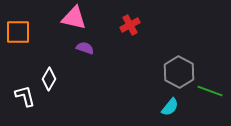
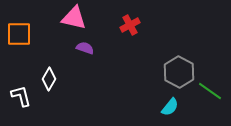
orange square: moved 1 px right, 2 px down
green line: rotated 15 degrees clockwise
white L-shape: moved 4 px left
